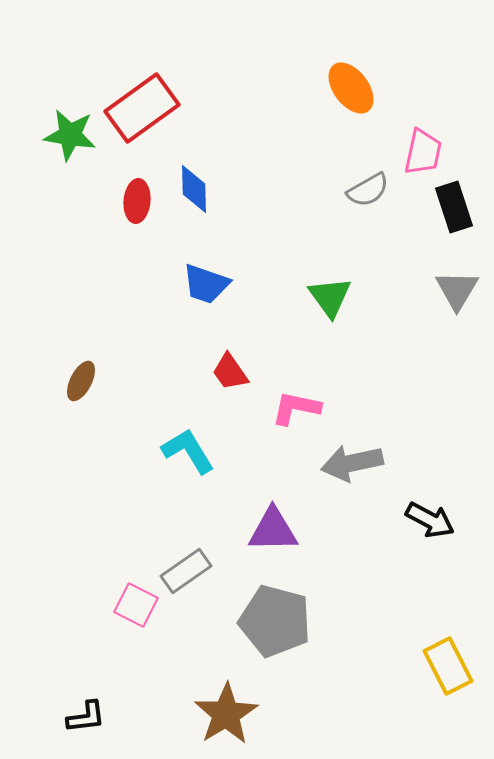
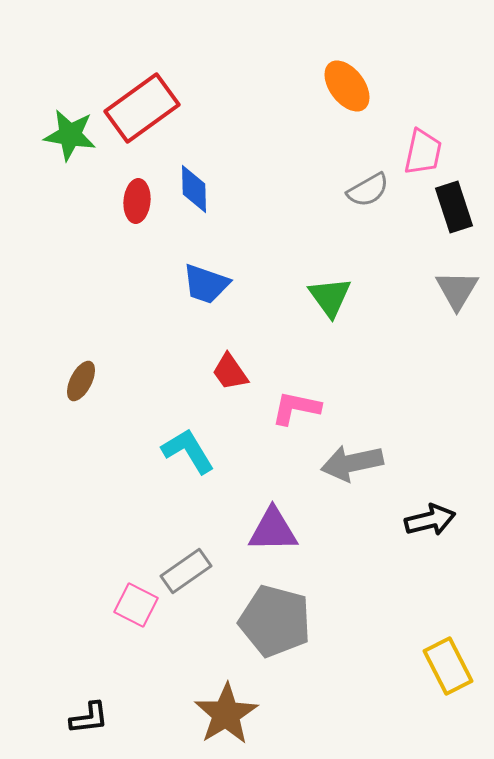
orange ellipse: moved 4 px left, 2 px up
black arrow: rotated 42 degrees counterclockwise
black L-shape: moved 3 px right, 1 px down
